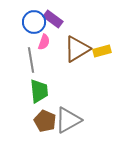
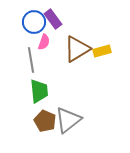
purple rectangle: rotated 18 degrees clockwise
gray triangle: rotated 8 degrees counterclockwise
